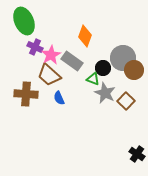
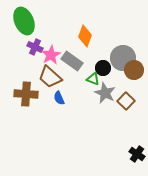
brown trapezoid: moved 1 px right, 2 px down
